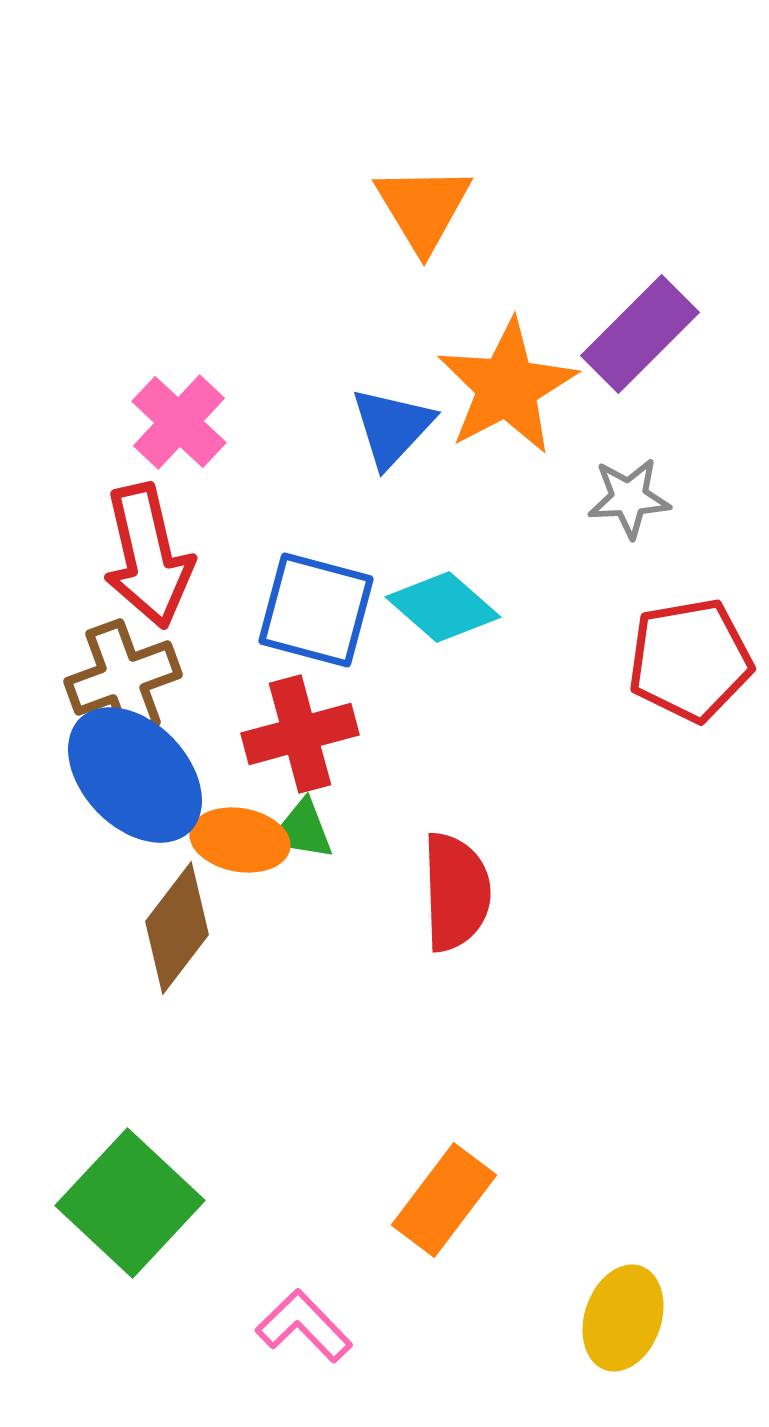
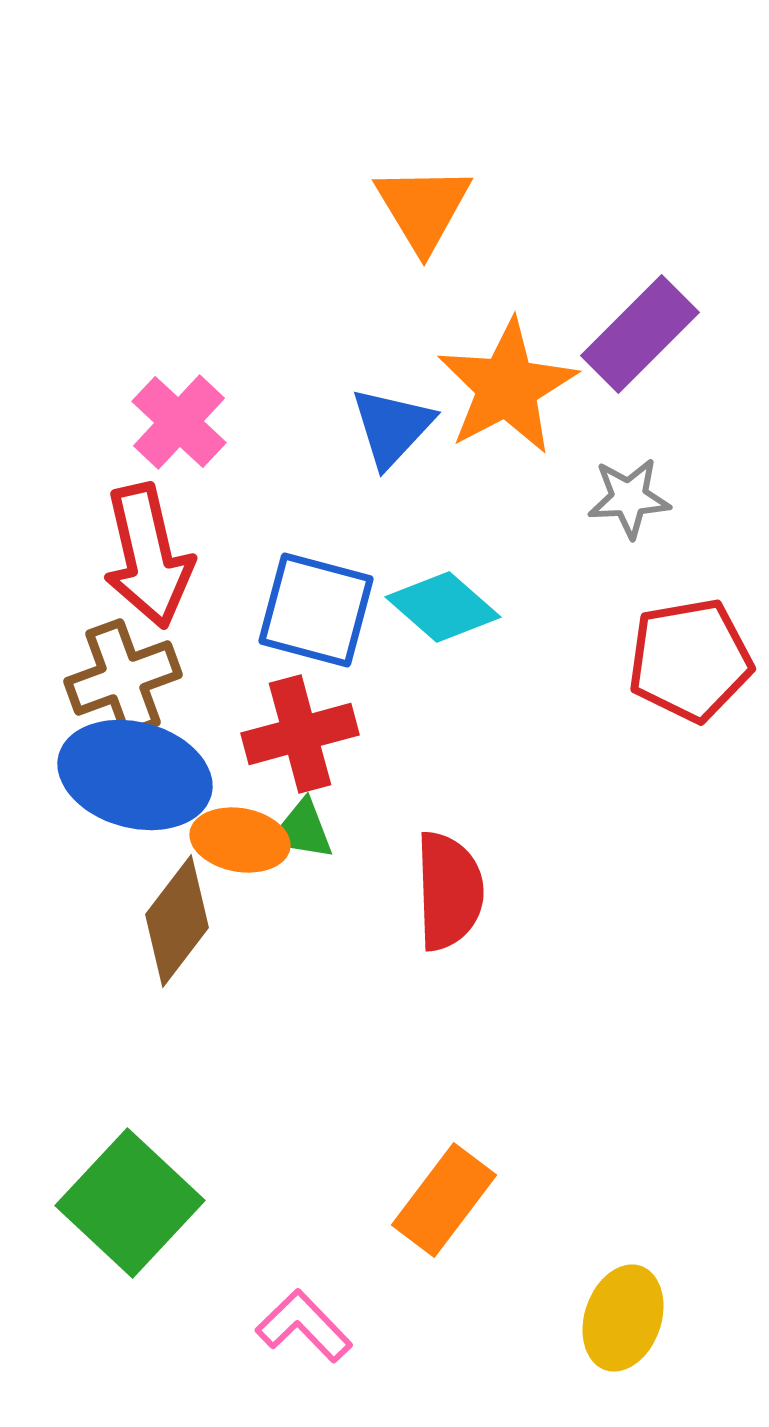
blue ellipse: rotated 31 degrees counterclockwise
red semicircle: moved 7 px left, 1 px up
brown diamond: moved 7 px up
